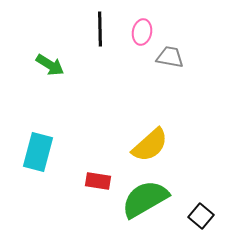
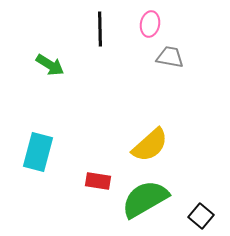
pink ellipse: moved 8 px right, 8 px up
